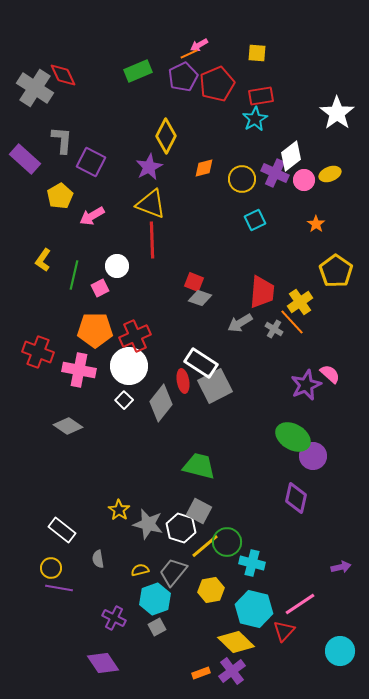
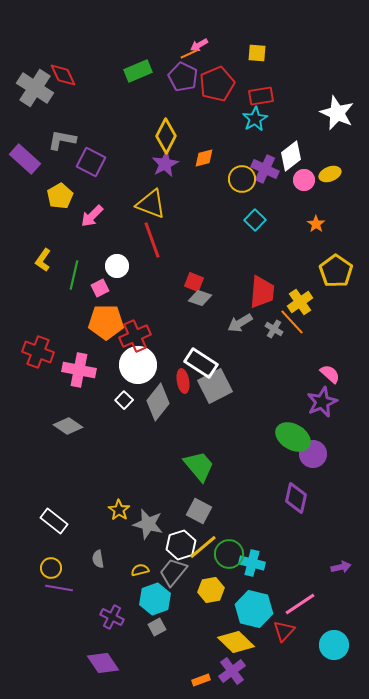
purple pentagon at (183, 77): rotated 20 degrees counterclockwise
white star at (337, 113): rotated 12 degrees counterclockwise
gray L-shape at (62, 140): rotated 84 degrees counterclockwise
purple star at (149, 167): moved 16 px right, 3 px up
orange diamond at (204, 168): moved 10 px up
purple cross at (275, 173): moved 10 px left, 4 px up
pink arrow at (92, 216): rotated 15 degrees counterclockwise
cyan square at (255, 220): rotated 20 degrees counterclockwise
red line at (152, 240): rotated 18 degrees counterclockwise
orange pentagon at (95, 330): moved 11 px right, 8 px up
white circle at (129, 366): moved 9 px right, 1 px up
purple star at (306, 385): moved 16 px right, 17 px down
gray diamond at (161, 403): moved 3 px left, 1 px up
purple circle at (313, 456): moved 2 px up
green trapezoid at (199, 466): rotated 36 degrees clockwise
white hexagon at (181, 528): moved 17 px down; rotated 24 degrees clockwise
white rectangle at (62, 530): moved 8 px left, 9 px up
green circle at (227, 542): moved 2 px right, 12 px down
yellow line at (205, 546): moved 2 px left, 1 px down
purple cross at (114, 618): moved 2 px left, 1 px up
cyan circle at (340, 651): moved 6 px left, 6 px up
orange rectangle at (201, 673): moved 7 px down
